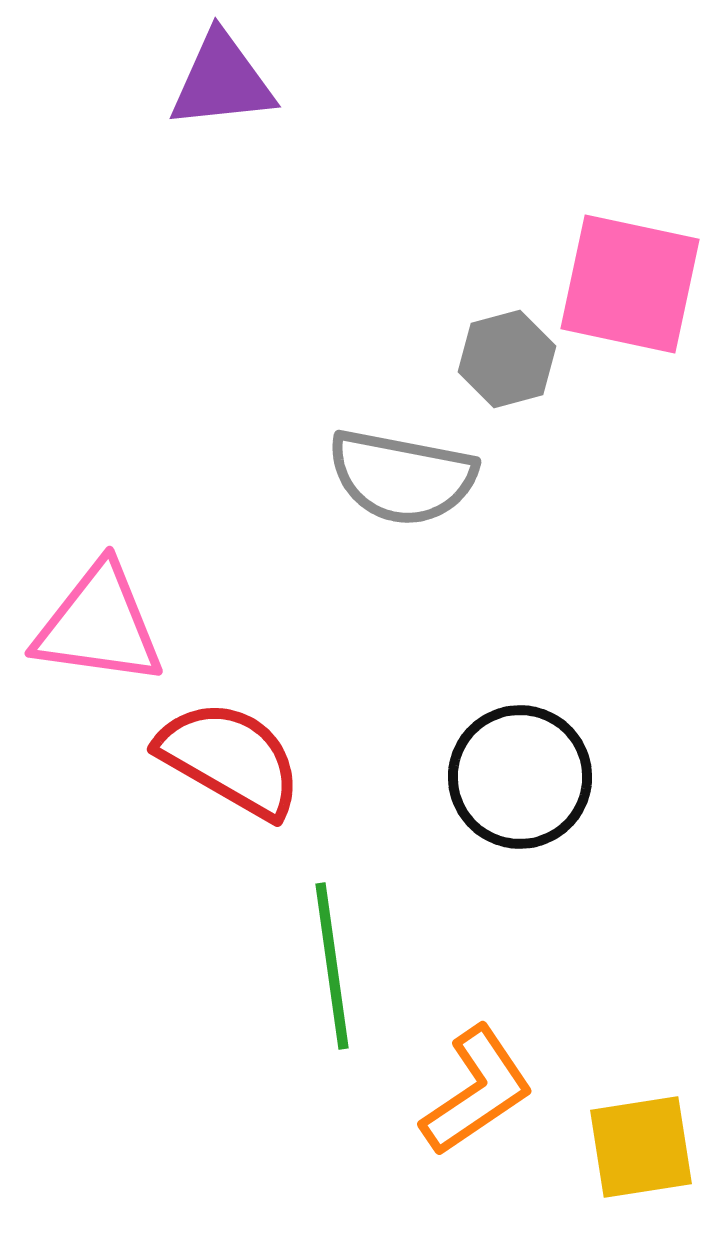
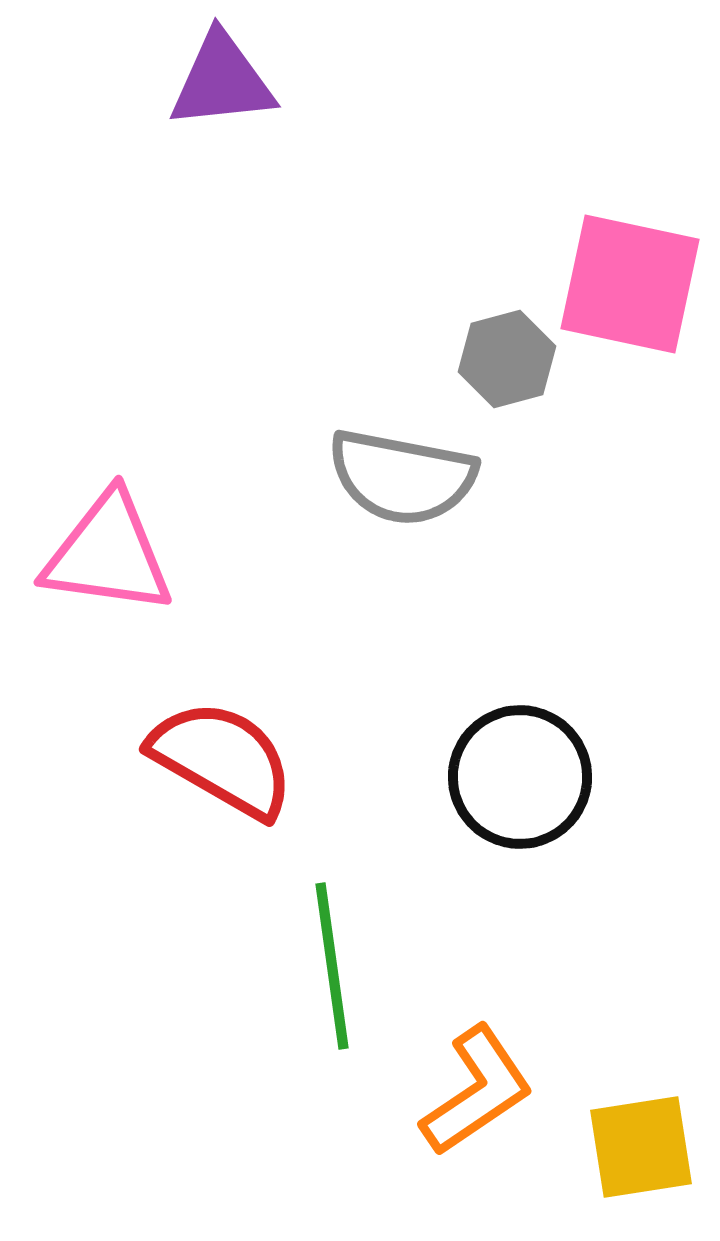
pink triangle: moved 9 px right, 71 px up
red semicircle: moved 8 px left
